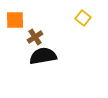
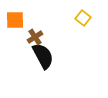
black semicircle: rotated 72 degrees clockwise
